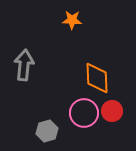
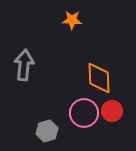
orange diamond: moved 2 px right
